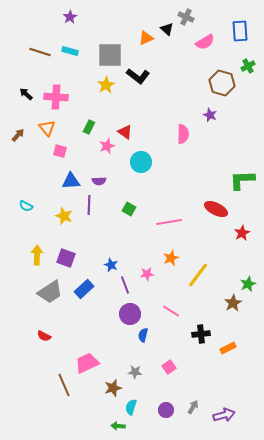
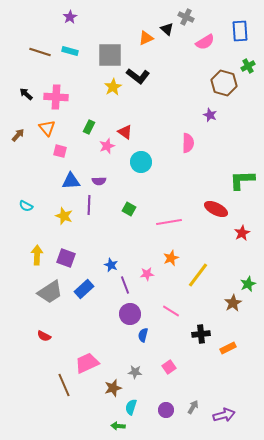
brown hexagon at (222, 83): moved 2 px right
yellow star at (106, 85): moved 7 px right, 2 px down
pink semicircle at (183, 134): moved 5 px right, 9 px down
